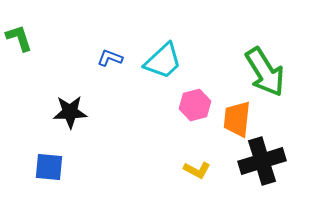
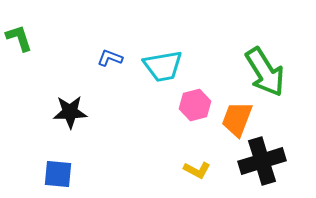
cyan trapezoid: moved 5 px down; rotated 33 degrees clockwise
orange trapezoid: rotated 15 degrees clockwise
blue square: moved 9 px right, 7 px down
